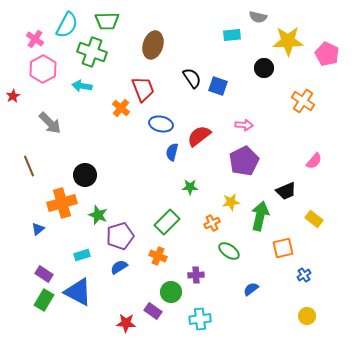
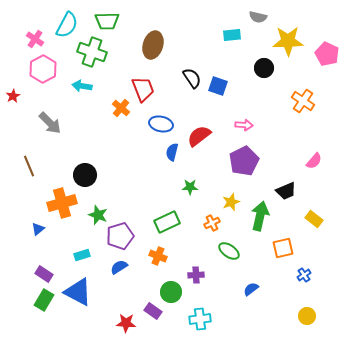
yellow star at (231, 202): rotated 12 degrees counterclockwise
green rectangle at (167, 222): rotated 20 degrees clockwise
